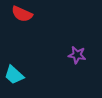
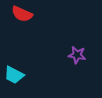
cyan trapezoid: rotated 15 degrees counterclockwise
